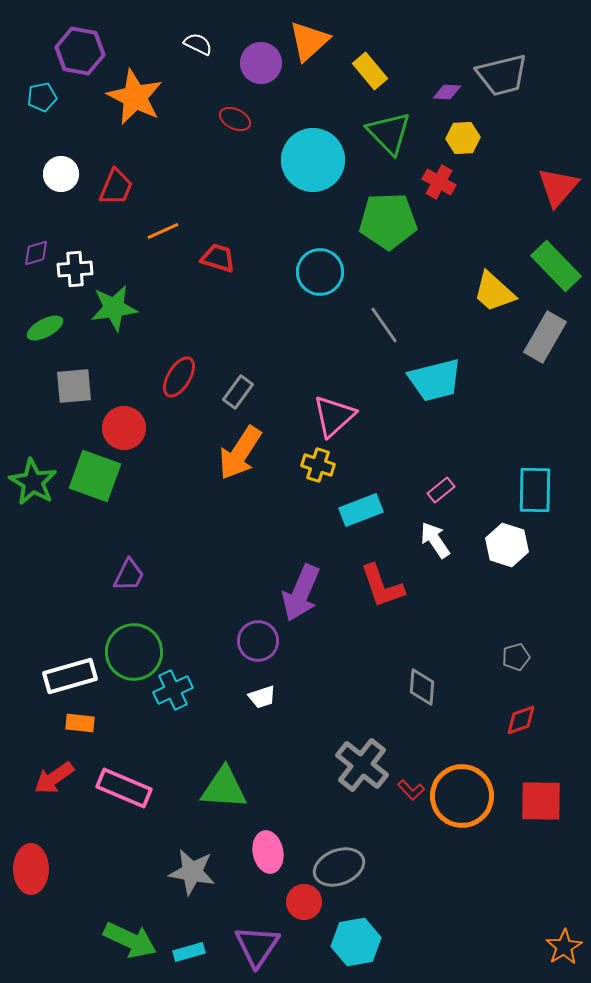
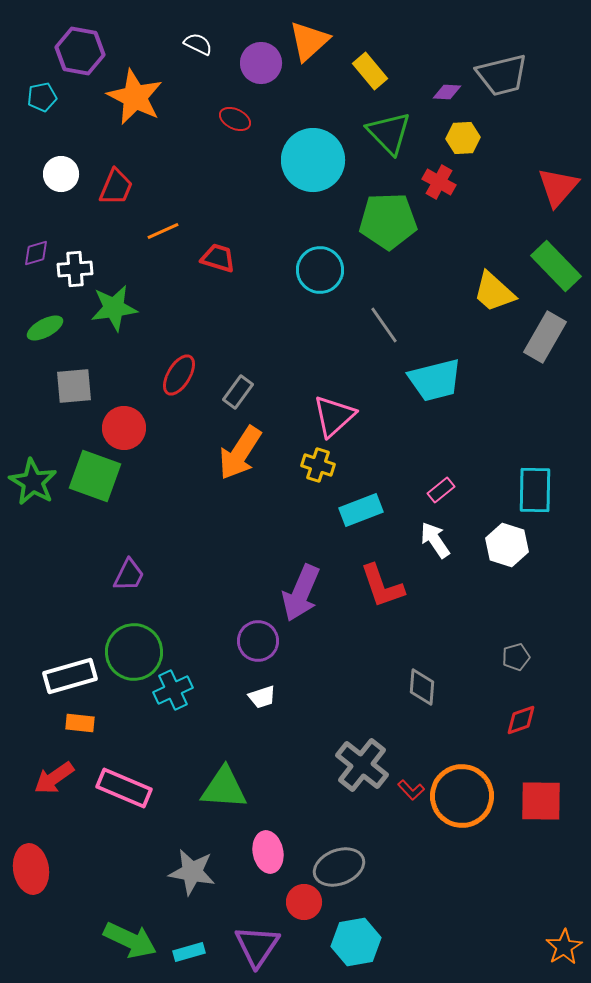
cyan circle at (320, 272): moved 2 px up
red ellipse at (179, 377): moved 2 px up
red ellipse at (31, 869): rotated 9 degrees counterclockwise
